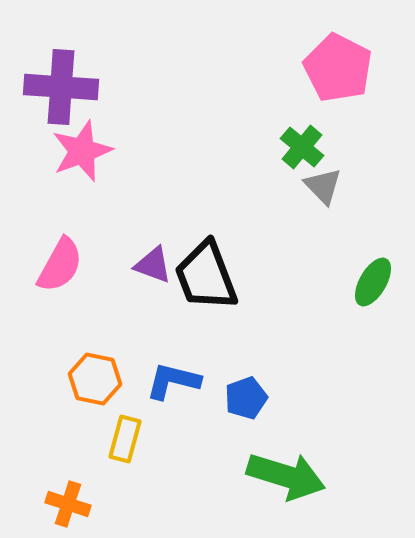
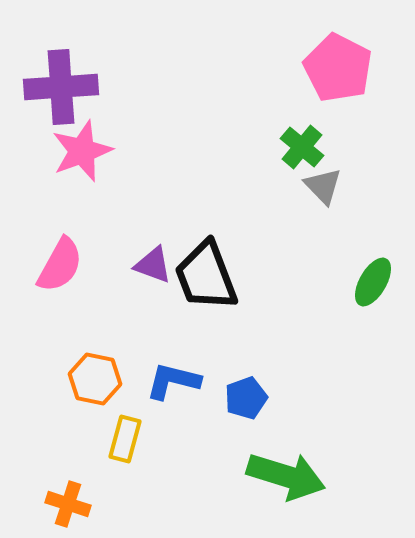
purple cross: rotated 8 degrees counterclockwise
